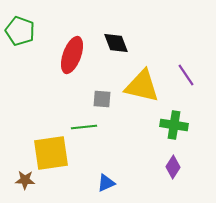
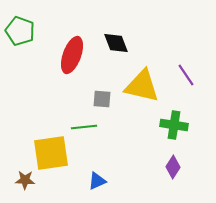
blue triangle: moved 9 px left, 2 px up
